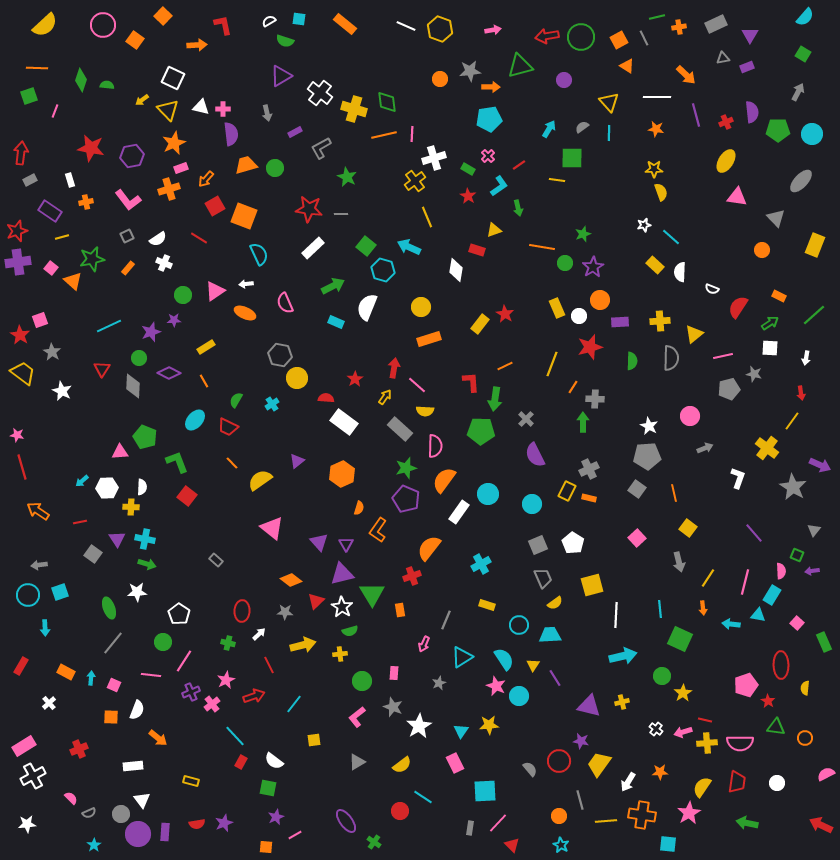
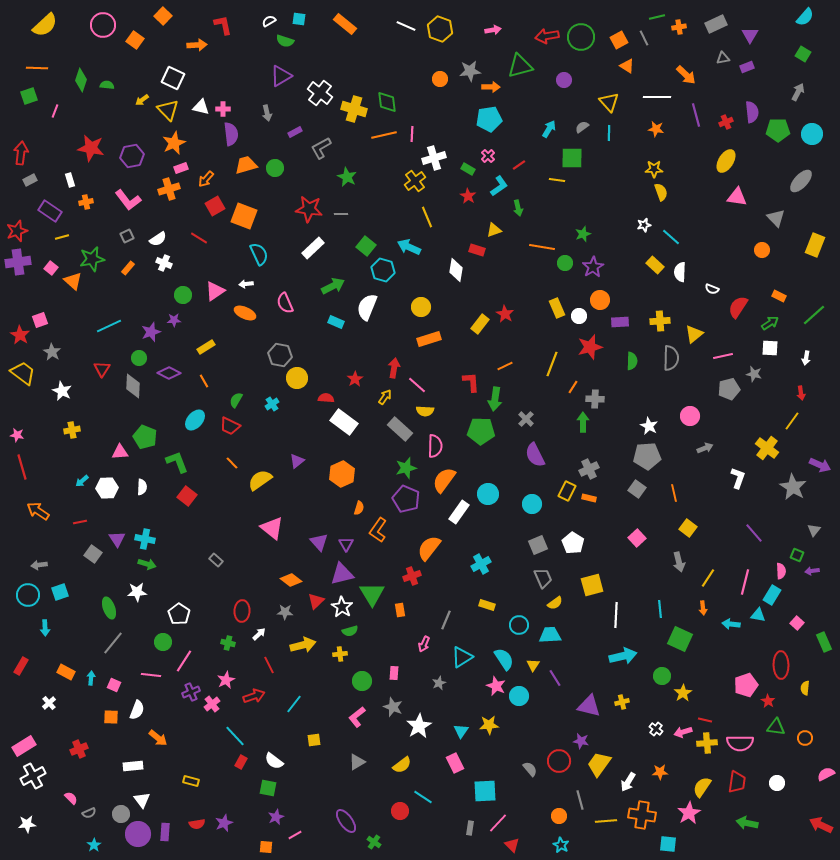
red trapezoid at (228, 427): moved 2 px right, 1 px up
yellow cross at (131, 507): moved 59 px left, 77 px up; rotated 14 degrees counterclockwise
